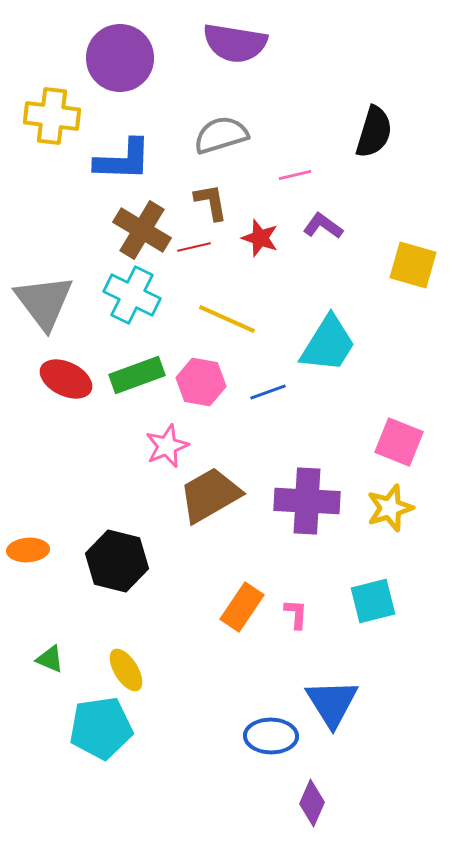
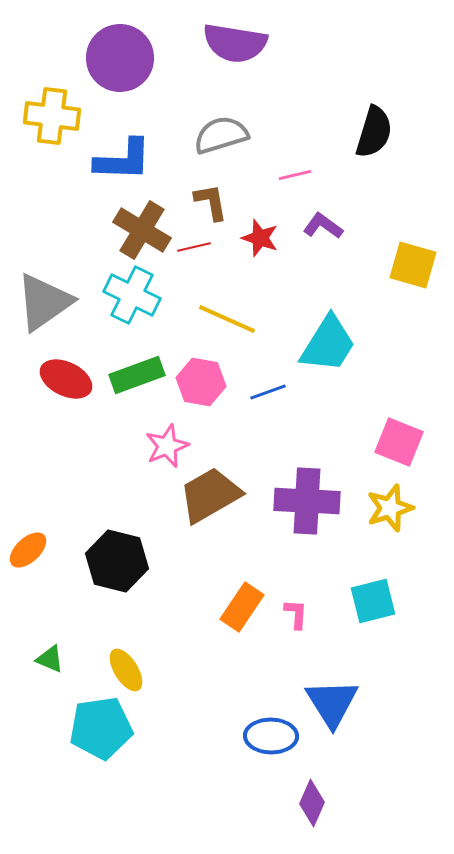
gray triangle: rotated 32 degrees clockwise
orange ellipse: rotated 39 degrees counterclockwise
